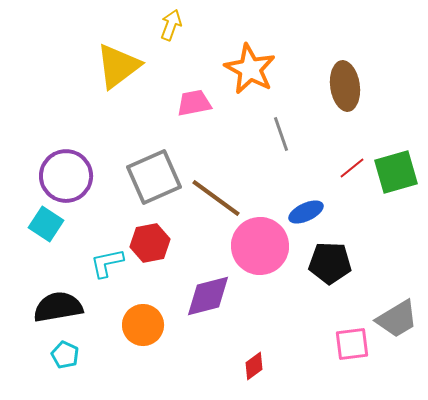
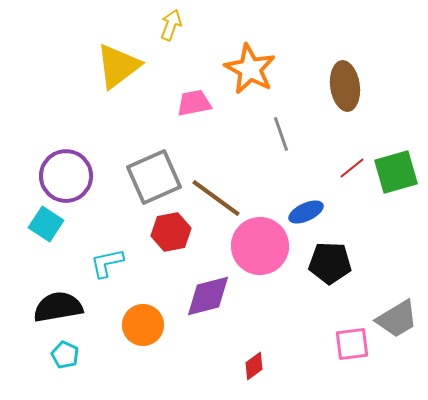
red hexagon: moved 21 px right, 11 px up
